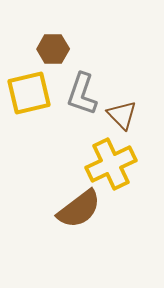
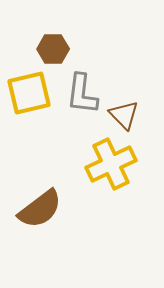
gray L-shape: rotated 12 degrees counterclockwise
brown triangle: moved 2 px right
brown semicircle: moved 39 px left
